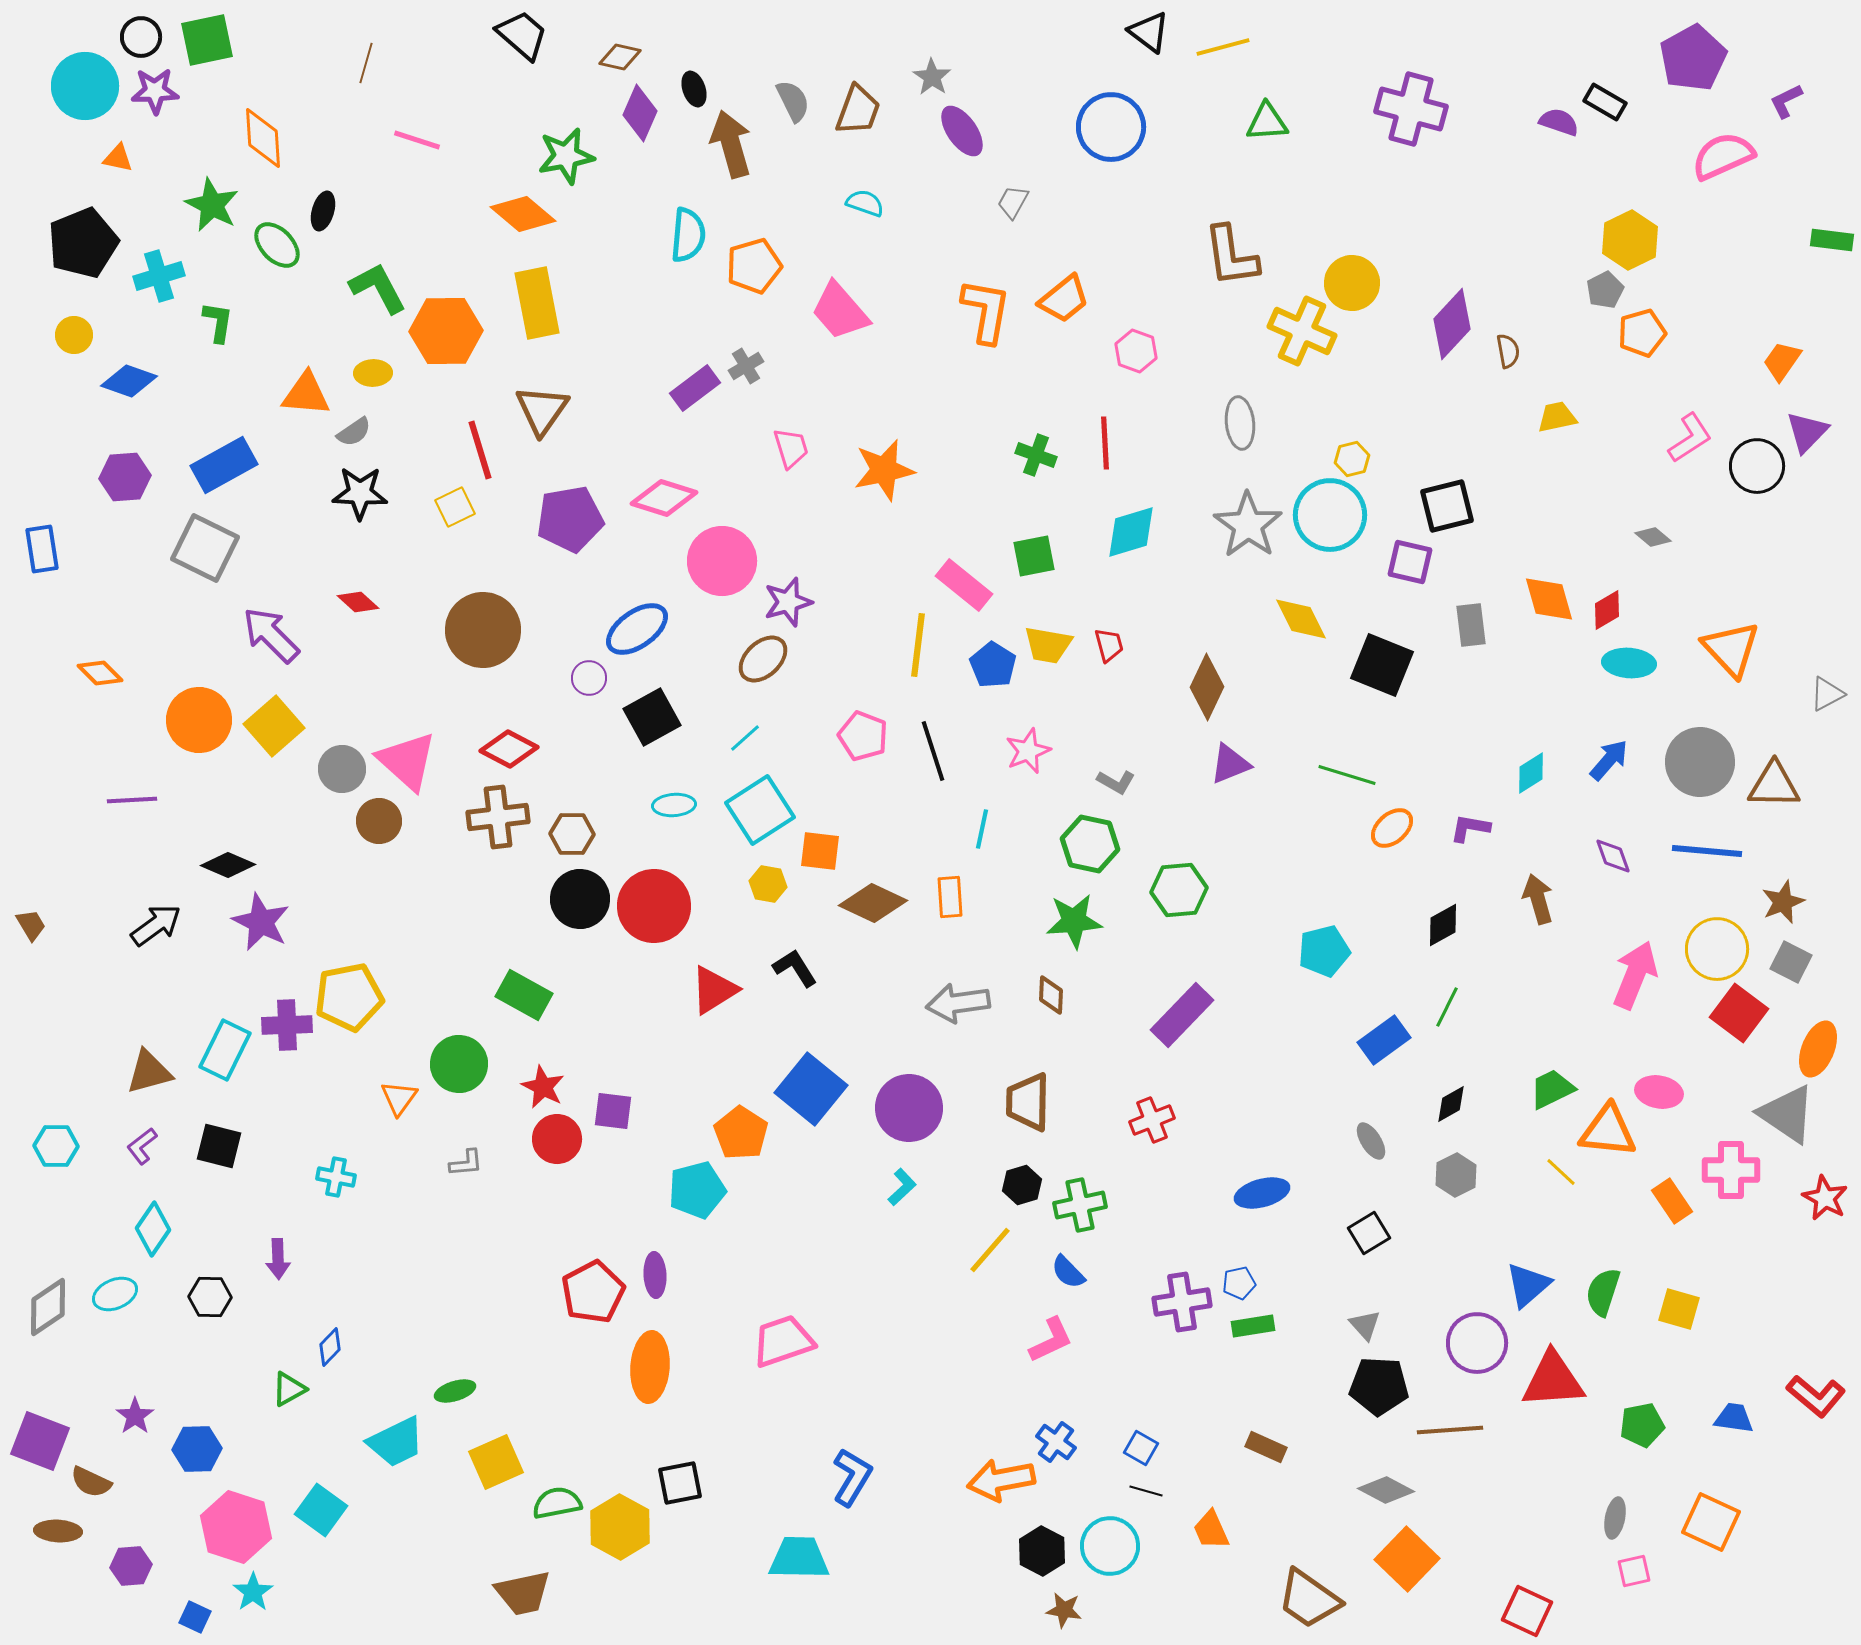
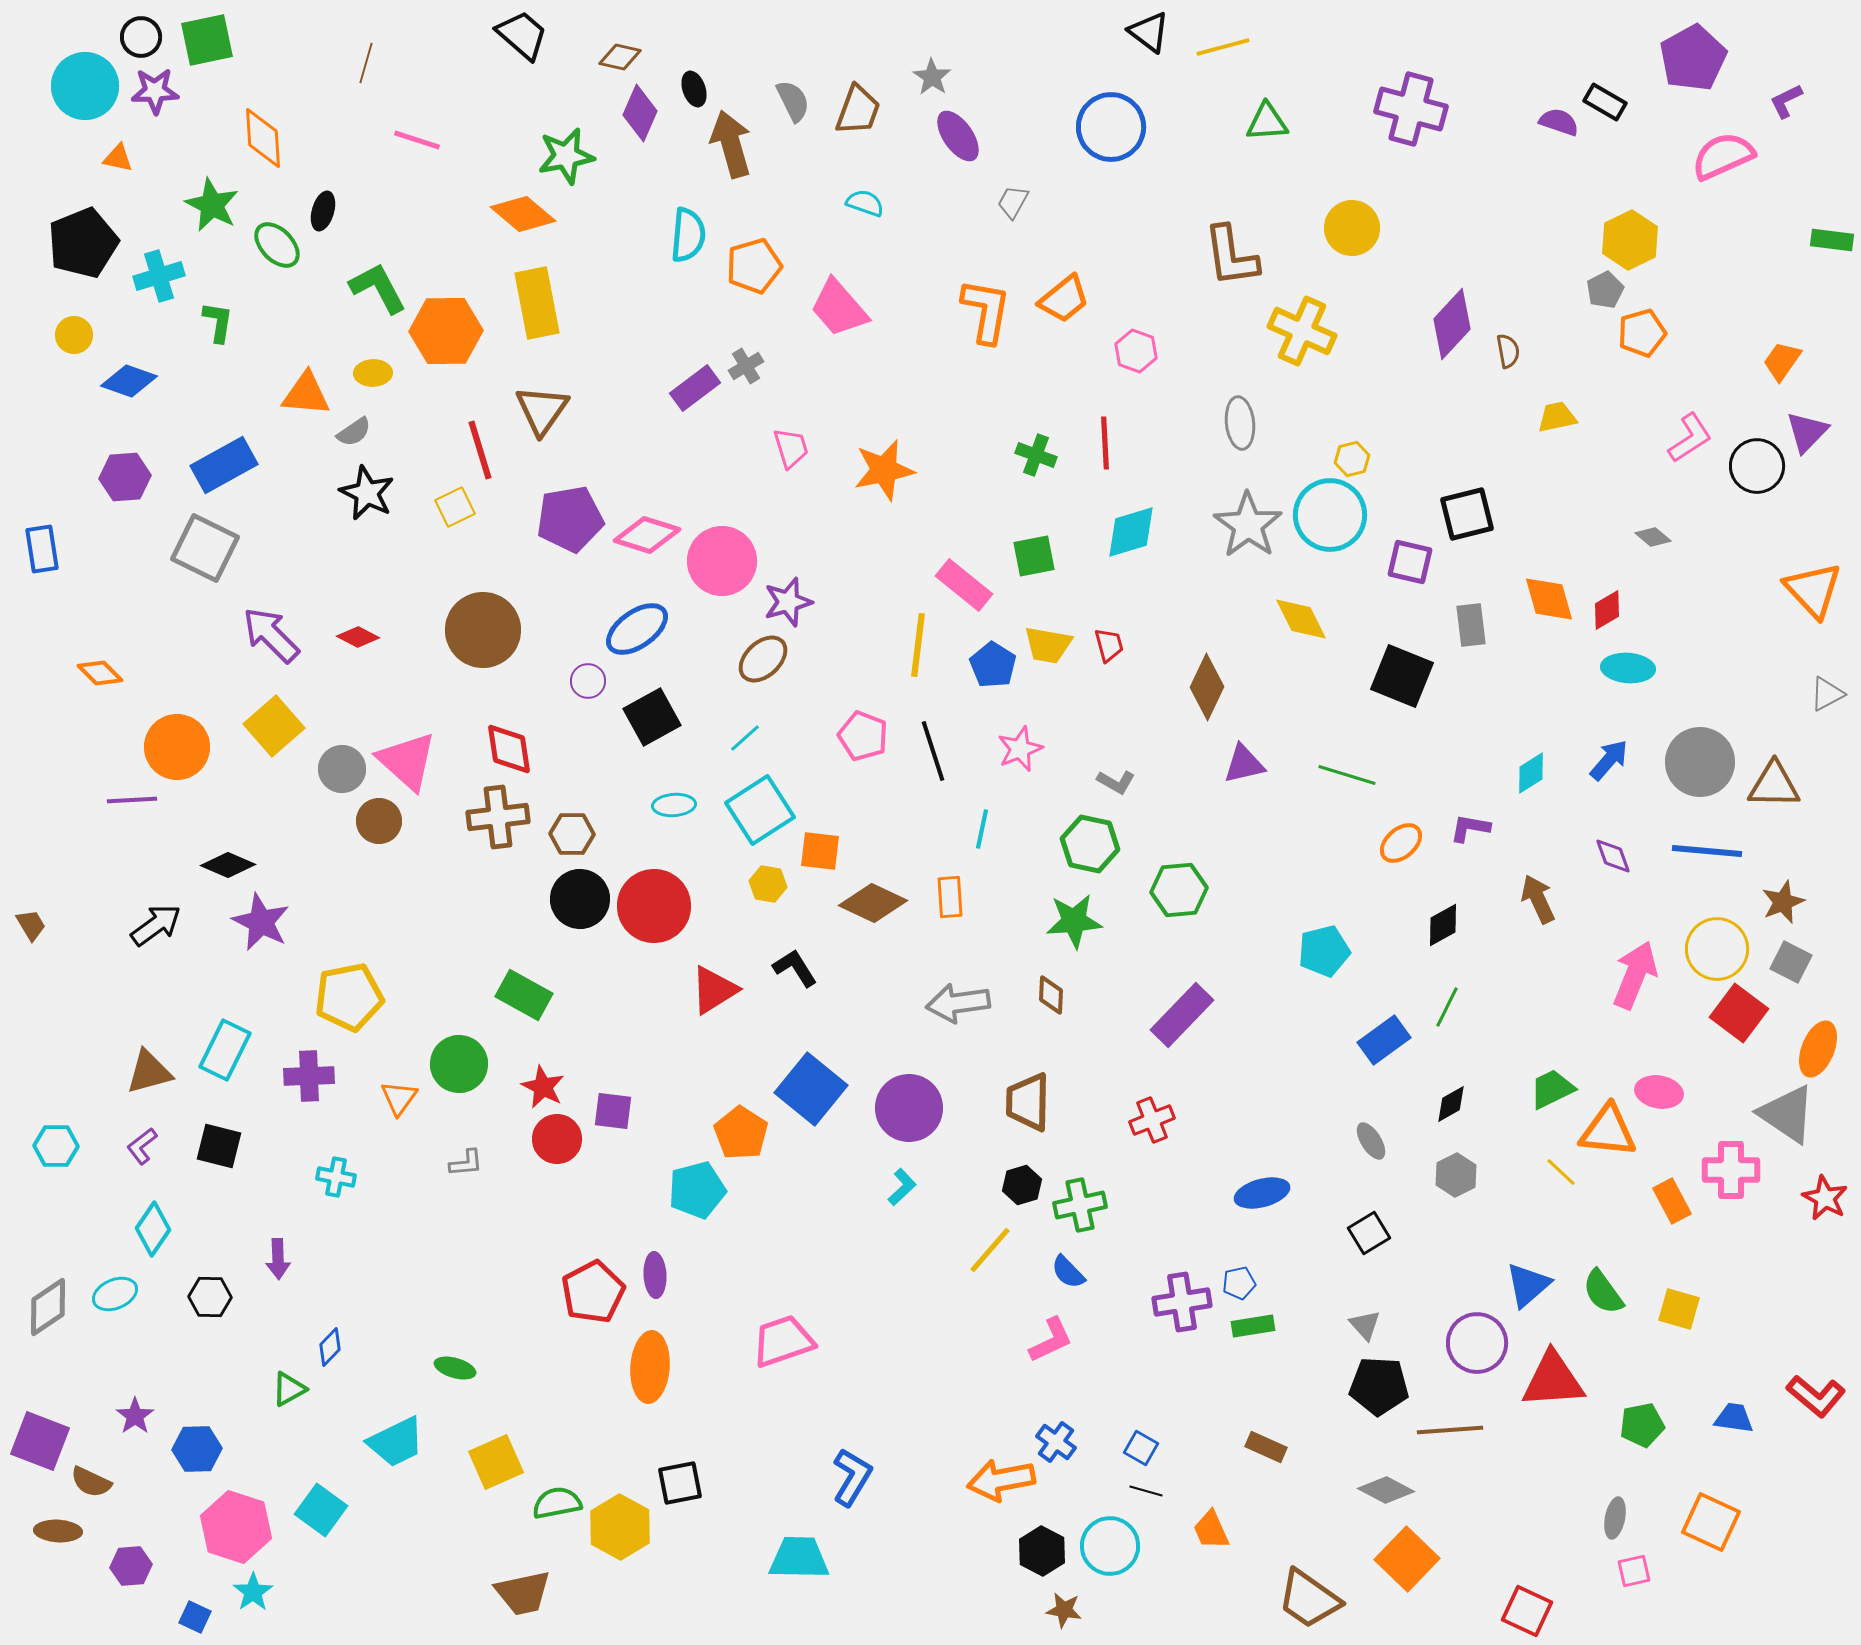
purple ellipse at (962, 131): moved 4 px left, 5 px down
yellow circle at (1352, 283): moved 55 px up
pink trapezoid at (840, 311): moved 1 px left, 3 px up
black star at (360, 493): moved 7 px right; rotated 24 degrees clockwise
pink diamond at (664, 498): moved 17 px left, 37 px down
black square at (1447, 506): moved 20 px right, 8 px down
red diamond at (358, 602): moved 35 px down; rotated 15 degrees counterclockwise
orange triangle at (1731, 649): moved 82 px right, 59 px up
cyan ellipse at (1629, 663): moved 1 px left, 5 px down
black square at (1382, 665): moved 20 px right, 11 px down
purple circle at (589, 678): moved 1 px left, 3 px down
orange circle at (199, 720): moved 22 px left, 27 px down
red diamond at (509, 749): rotated 54 degrees clockwise
pink star at (1028, 751): moved 8 px left, 2 px up
purple triangle at (1230, 764): moved 14 px right; rotated 9 degrees clockwise
orange ellipse at (1392, 828): moved 9 px right, 15 px down
brown arrow at (1538, 899): rotated 9 degrees counterclockwise
purple cross at (287, 1025): moved 22 px right, 51 px down
orange rectangle at (1672, 1201): rotated 6 degrees clockwise
green semicircle at (1603, 1292): rotated 54 degrees counterclockwise
green ellipse at (455, 1391): moved 23 px up; rotated 33 degrees clockwise
